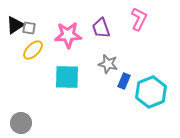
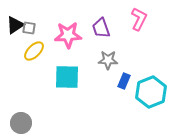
yellow ellipse: moved 1 px right, 1 px down
gray star: moved 4 px up; rotated 12 degrees counterclockwise
